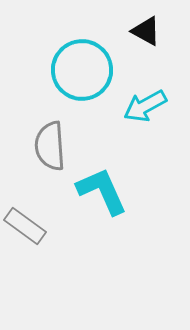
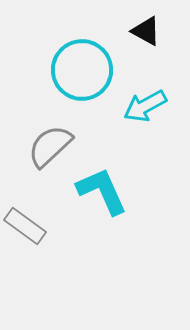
gray semicircle: rotated 51 degrees clockwise
